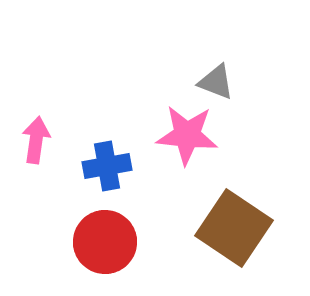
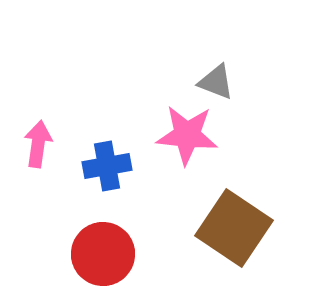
pink arrow: moved 2 px right, 4 px down
red circle: moved 2 px left, 12 px down
